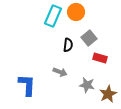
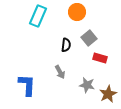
orange circle: moved 1 px right
cyan rectangle: moved 15 px left
black semicircle: moved 2 px left
gray arrow: rotated 40 degrees clockwise
